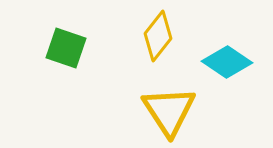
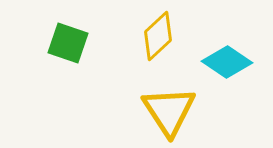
yellow diamond: rotated 9 degrees clockwise
green square: moved 2 px right, 5 px up
